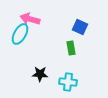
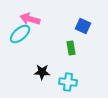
blue square: moved 3 px right, 1 px up
cyan ellipse: rotated 20 degrees clockwise
black star: moved 2 px right, 2 px up
